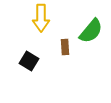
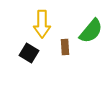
yellow arrow: moved 1 px right, 6 px down
black square: moved 8 px up
